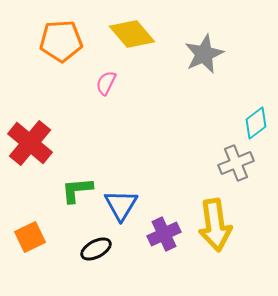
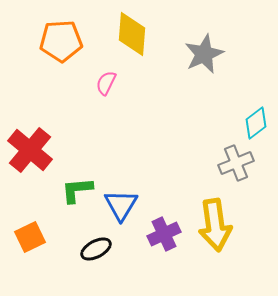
yellow diamond: rotated 45 degrees clockwise
red cross: moved 7 px down
